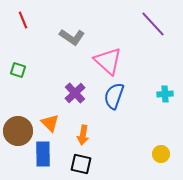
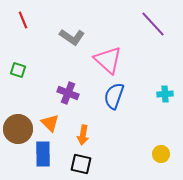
pink triangle: moved 1 px up
purple cross: moved 7 px left; rotated 25 degrees counterclockwise
brown circle: moved 2 px up
